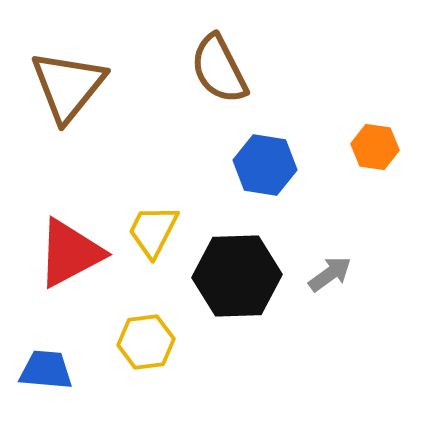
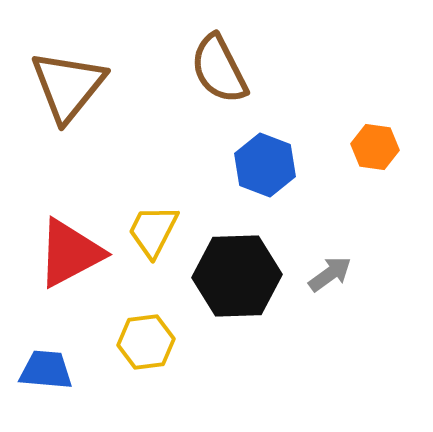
blue hexagon: rotated 12 degrees clockwise
